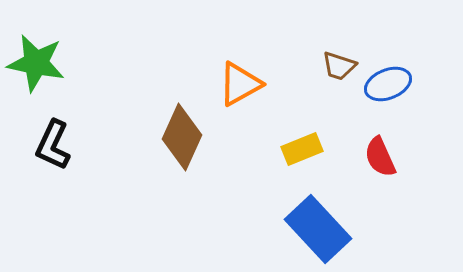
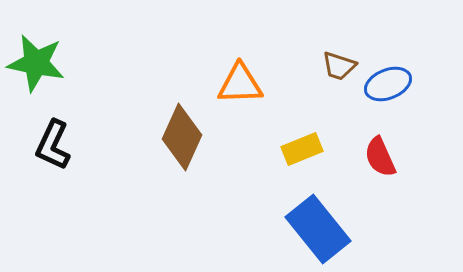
orange triangle: rotated 27 degrees clockwise
blue rectangle: rotated 4 degrees clockwise
